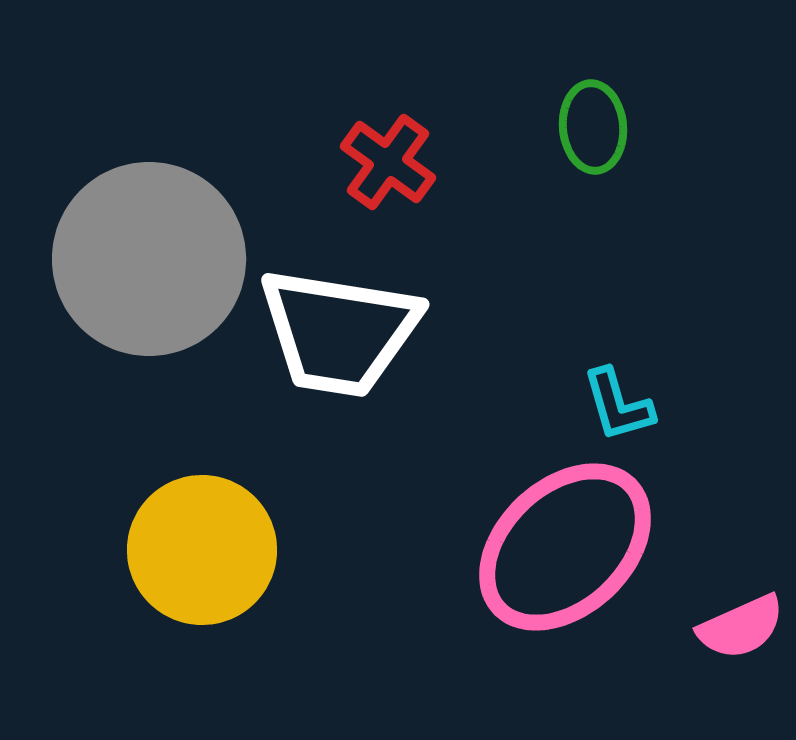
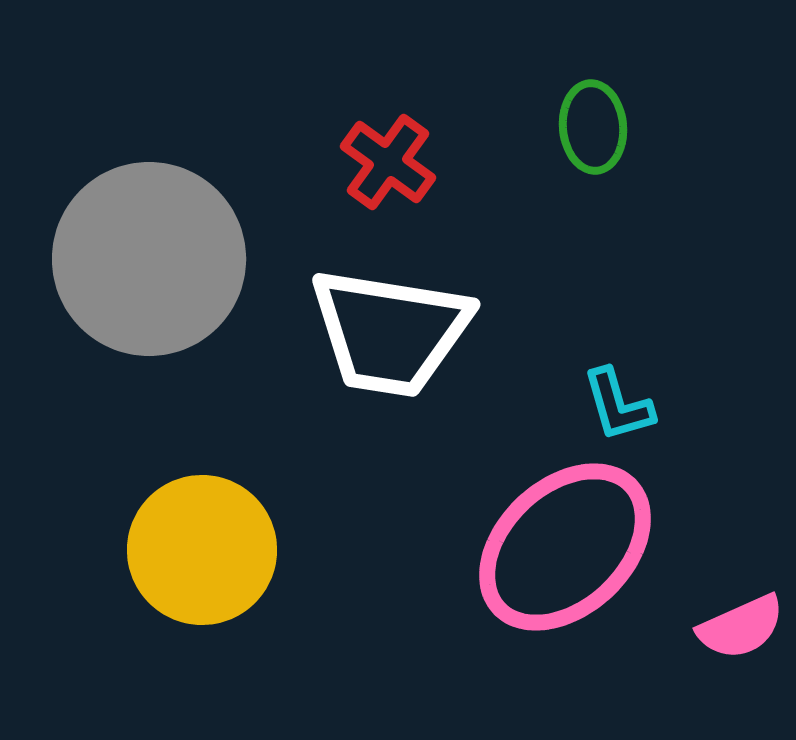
white trapezoid: moved 51 px right
